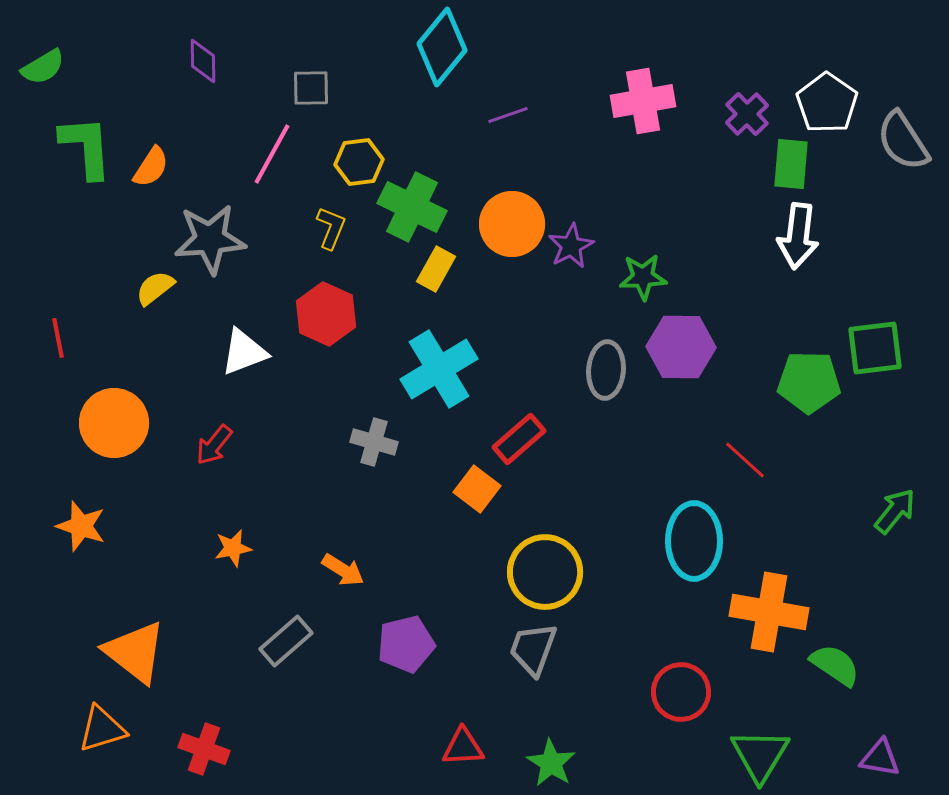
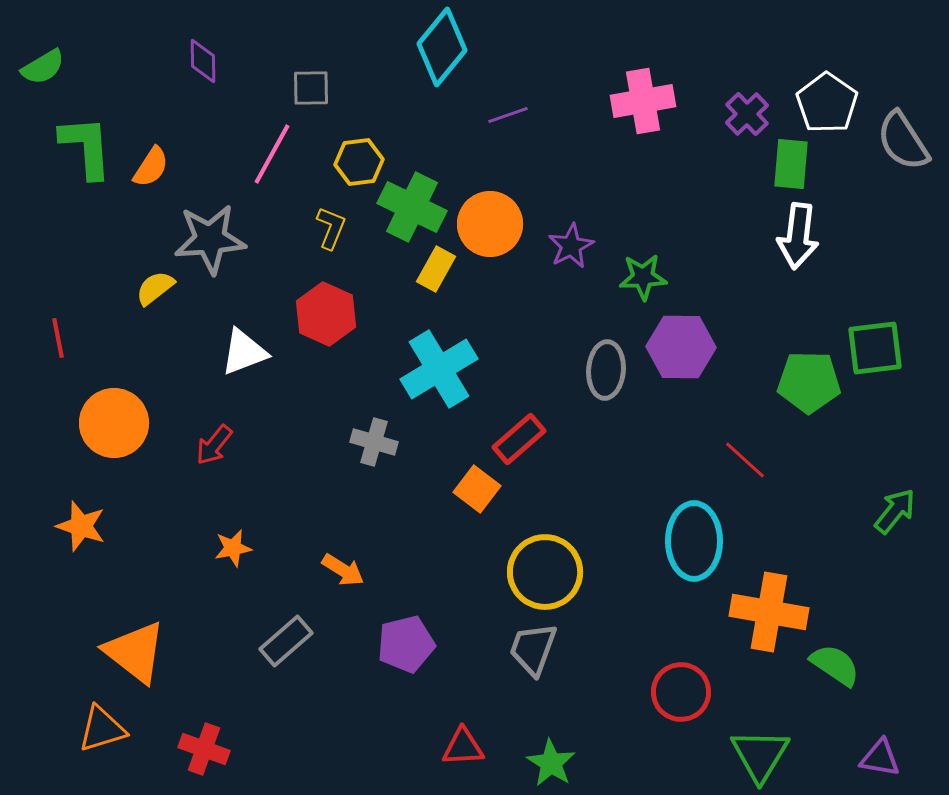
orange circle at (512, 224): moved 22 px left
